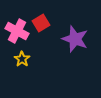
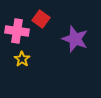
red square: moved 4 px up; rotated 24 degrees counterclockwise
pink cross: rotated 20 degrees counterclockwise
